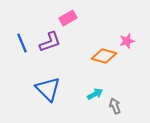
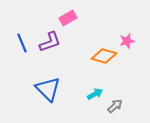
gray arrow: rotated 70 degrees clockwise
